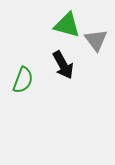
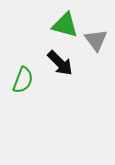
green triangle: moved 2 px left
black arrow: moved 3 px left, 2 px up; rotated 16 degrees counterclockwise
